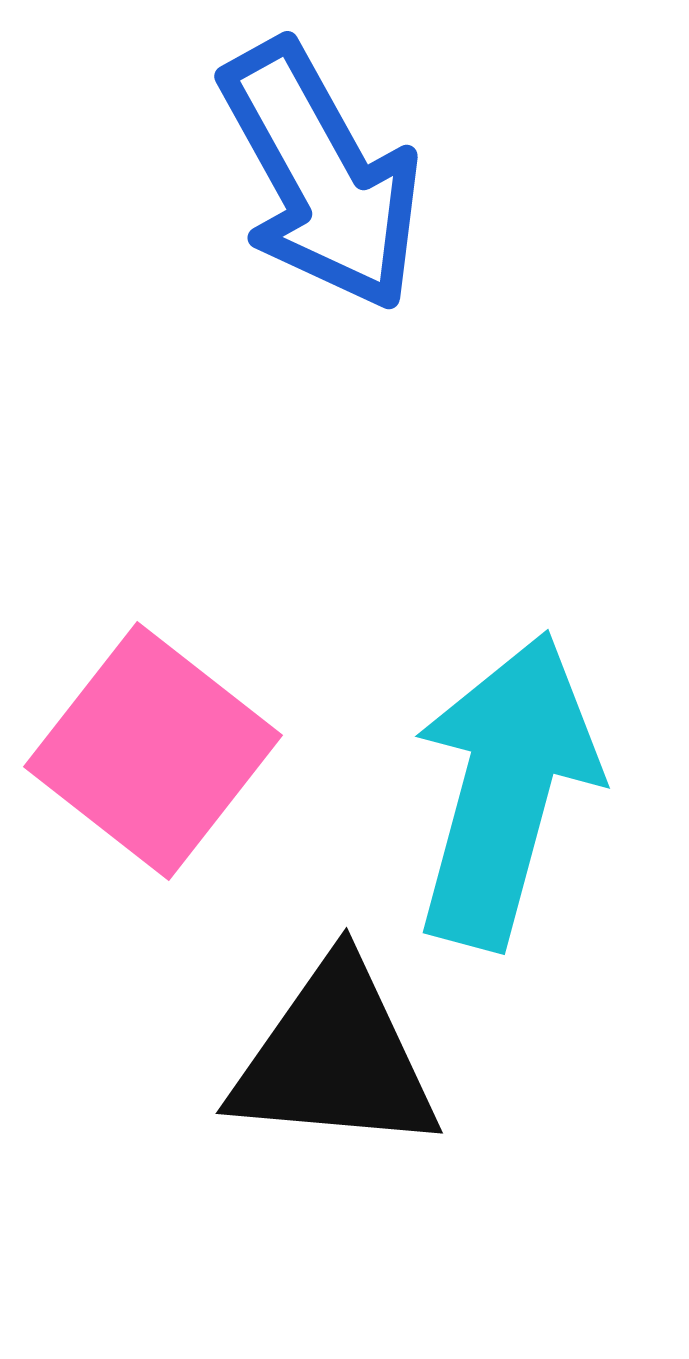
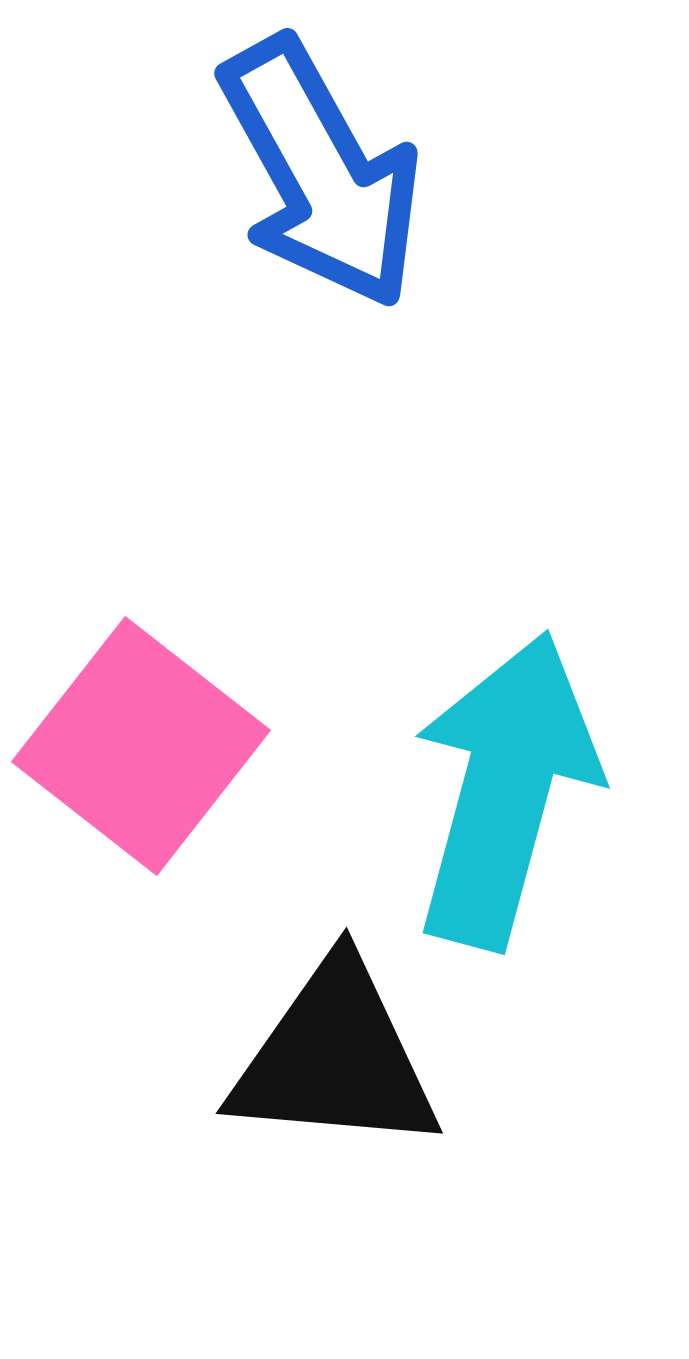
blue arrow: moved 3 px up
pink square: moved 12 px left, 5 px up
